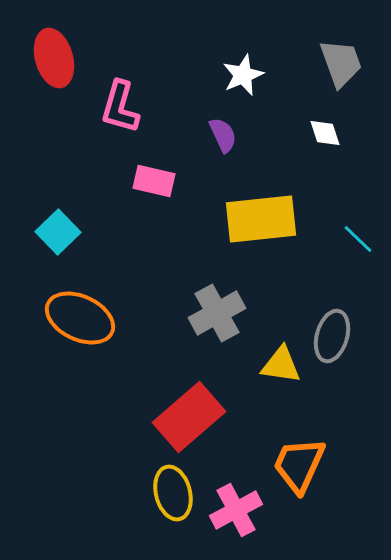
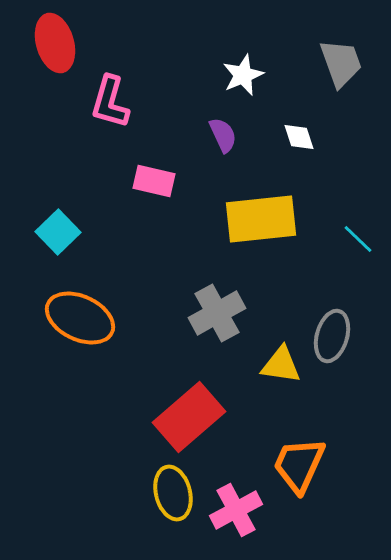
red ellipse: moved 1 px right, 15 px up
pink L-shape: moved 10 px left, 5 px up
white diamond: moved 26 px left, 4 px down
